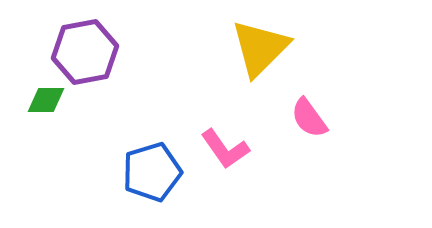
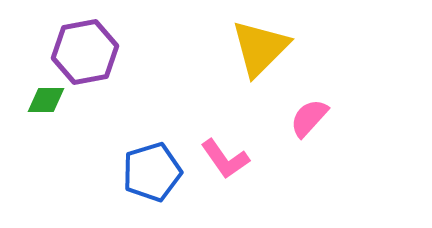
pink semicircle: rotated 78 degrees clockwise
pink L-shape: moved 10 px down
